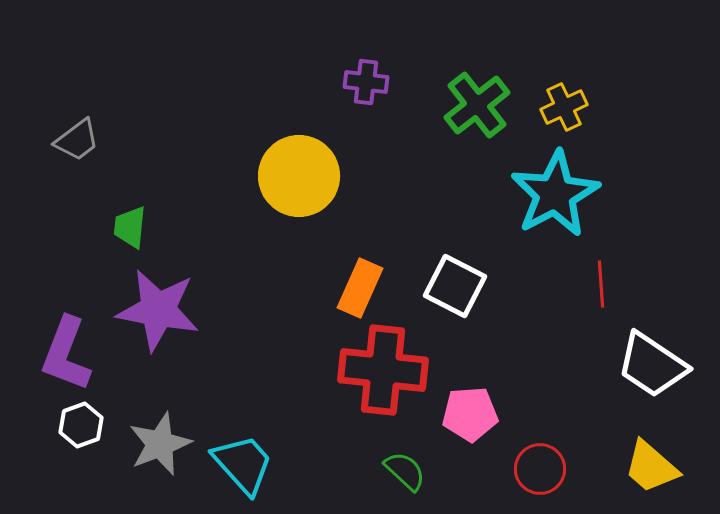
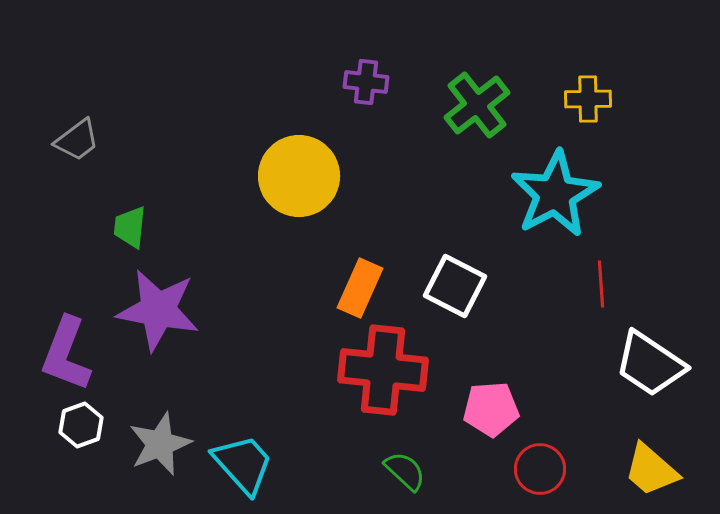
yellow cross: moved 24 px right, 8 px up; rotated 24 degrees clockwise
white trapezoid: moved 2 px left, 1 px up
pink pentagon: moved 21 px right, 5 px up
yellow trapezoid: moved 3 px down
